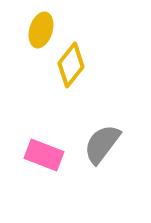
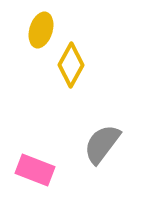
yellow diamond: rotated 9 degrees counterclockwise
pink rectangle: moved 9 px left, 15 px down
